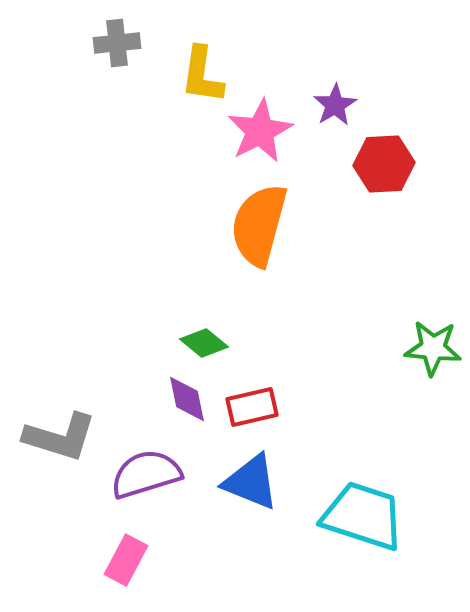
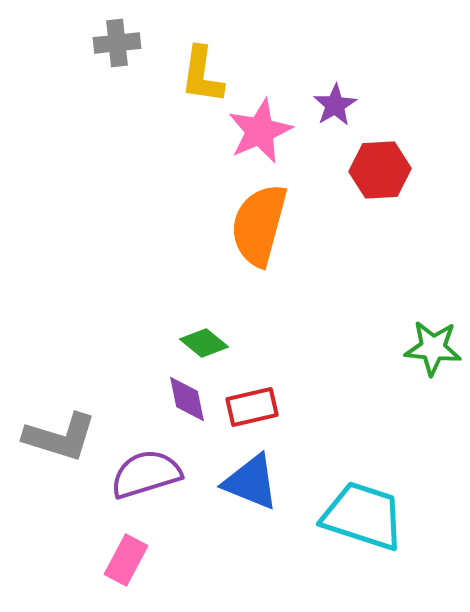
pink star: rotated 4 degrees clockwise
red hexagon: moved 4 px left, 6 px down
